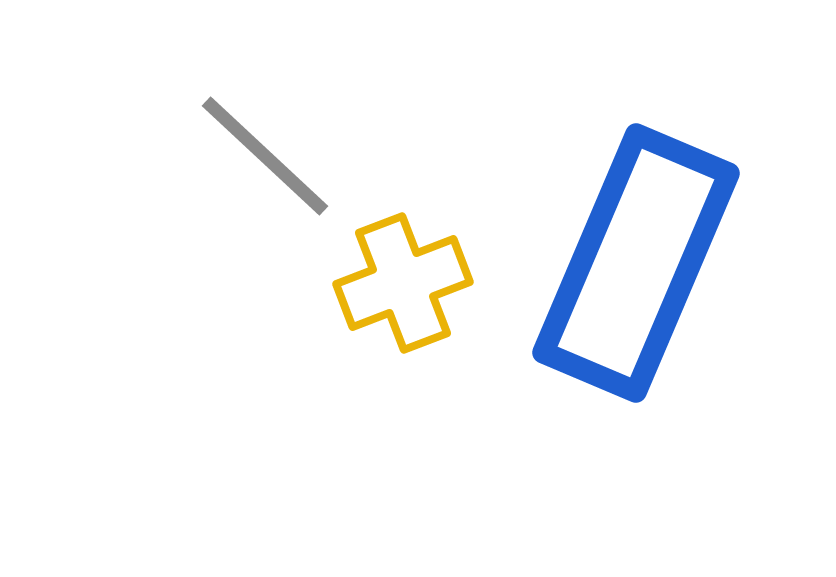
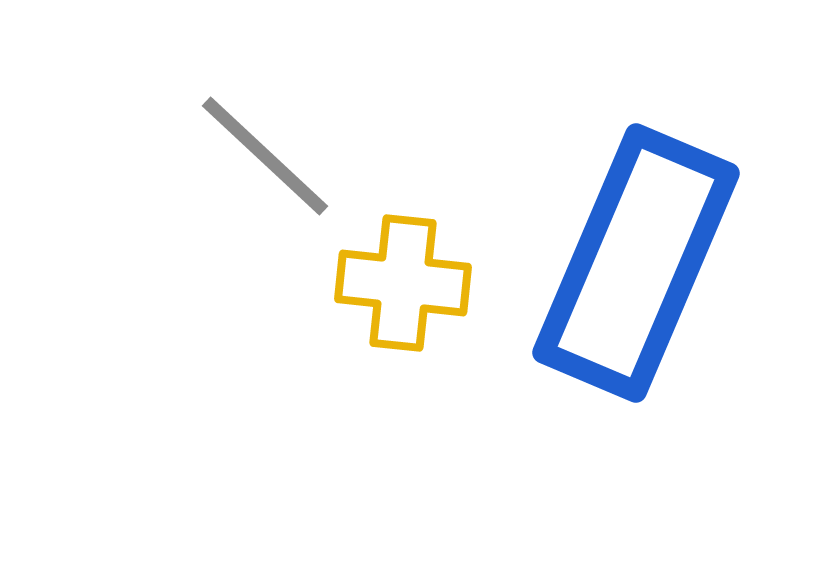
yellow cross: rotated 27 degrees clockwise
